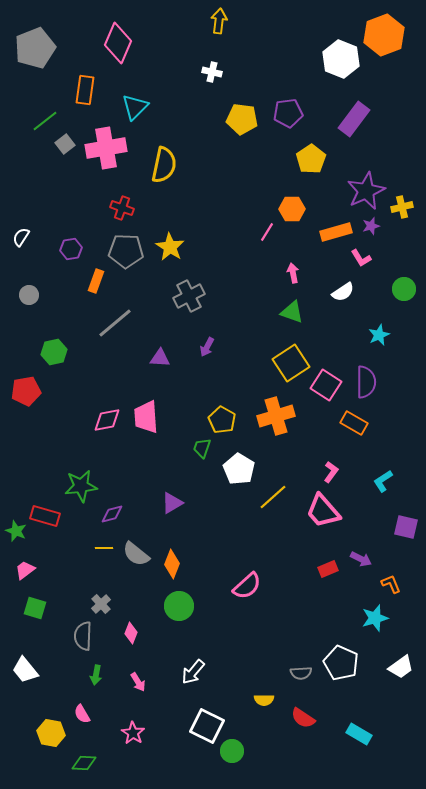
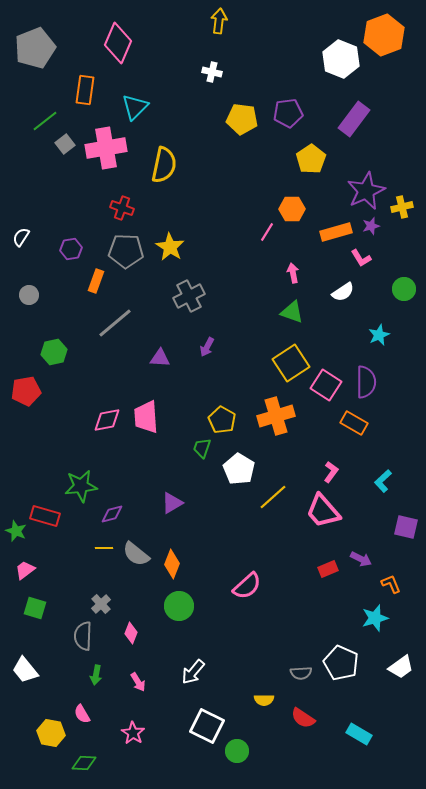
cyan L-shape at (383, 481): rotated 10 degrees counterclockwise
green circle at (232, 751): moved 5 px right
